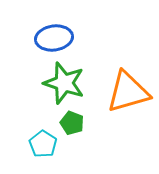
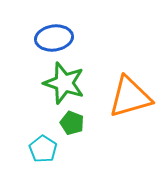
orange triangle: moved 2 px right, 5 px down
cyan pentagon: moved 5 px down
